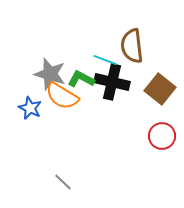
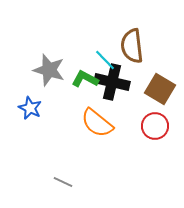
cyan line: rotated 25 degrees clockwise
gray star: moved 1 px left, 4 px up
green L-shape: moved 4 px right
brown square: rotated 8 degrees counterclockwise
orange semicircle: moved 35 px right, 27 px down; rotated 8 degrees clockwise
red circle: moved 7 px left, 10 px up
gray line: rotated 18 degrees counterclockwise
